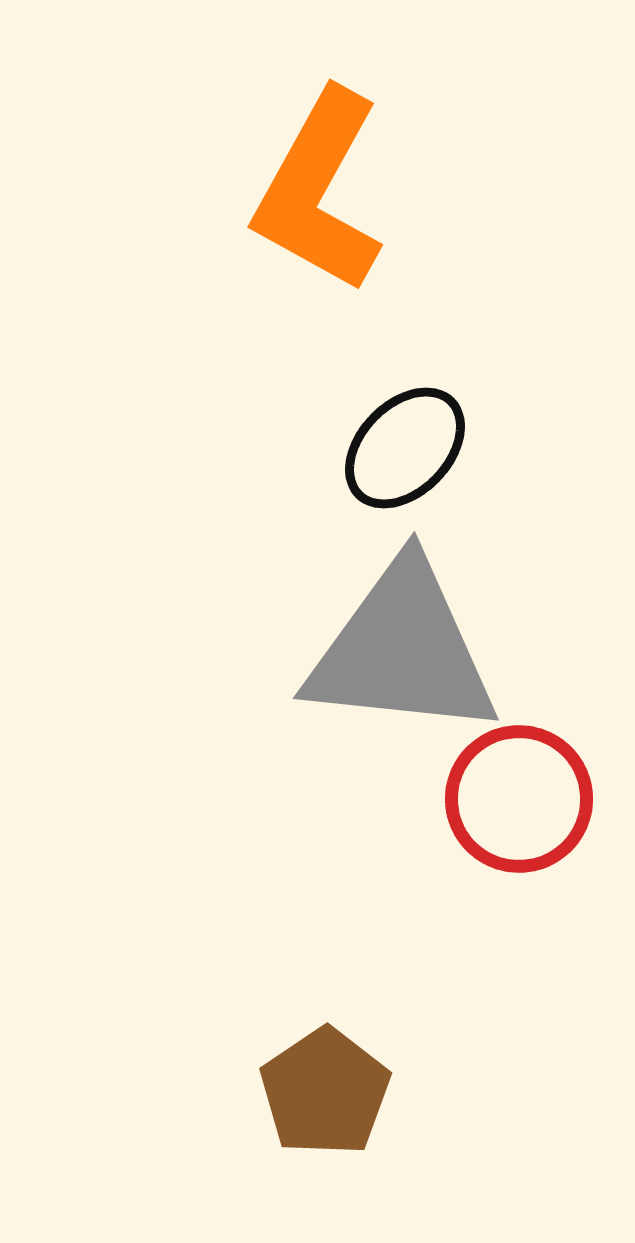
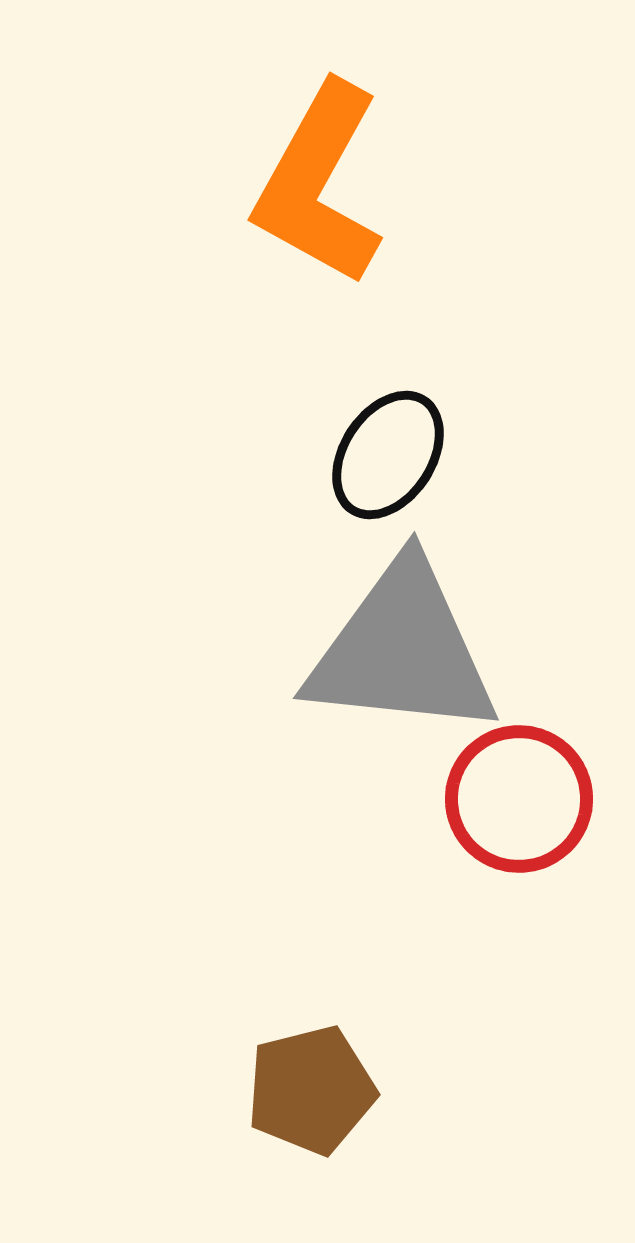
orange L-shape: moved 7 px up
black ellipse: moved 17 px left, 7 px down; rotated 11 degrees counterclockwise
brown pentagon: moved 14 px left, 2 px up; rotated 20 degrees clockwise
